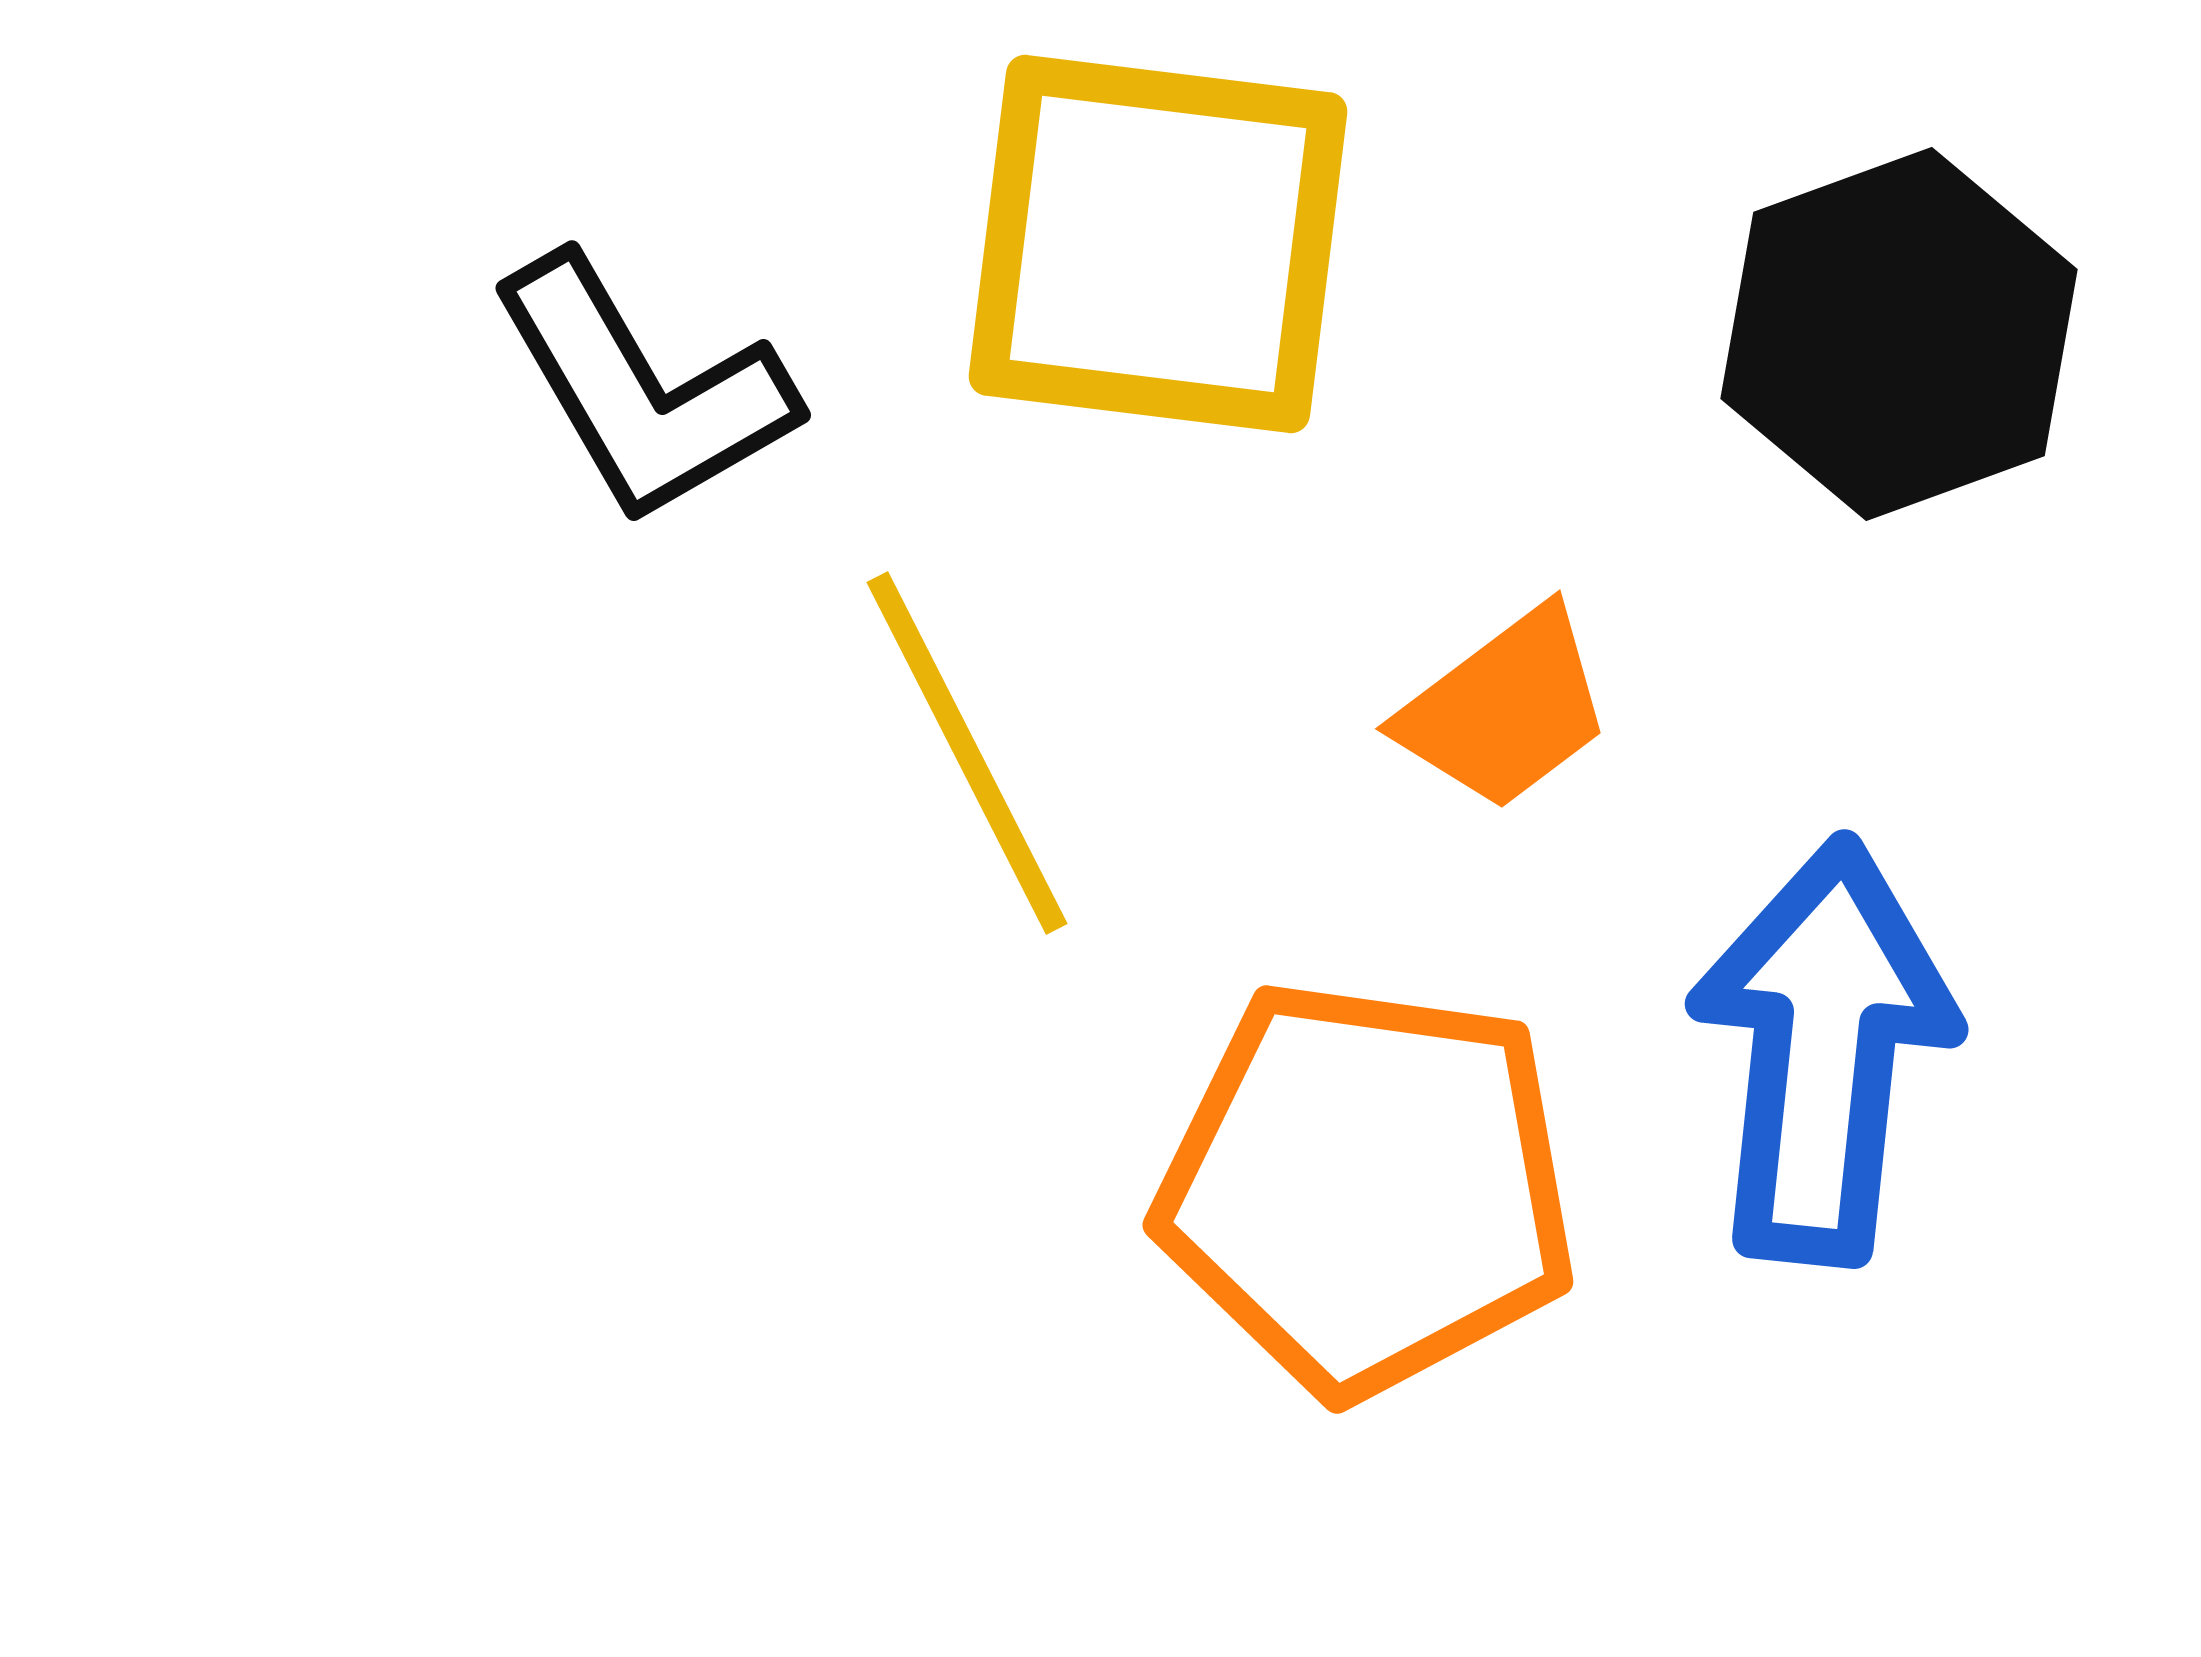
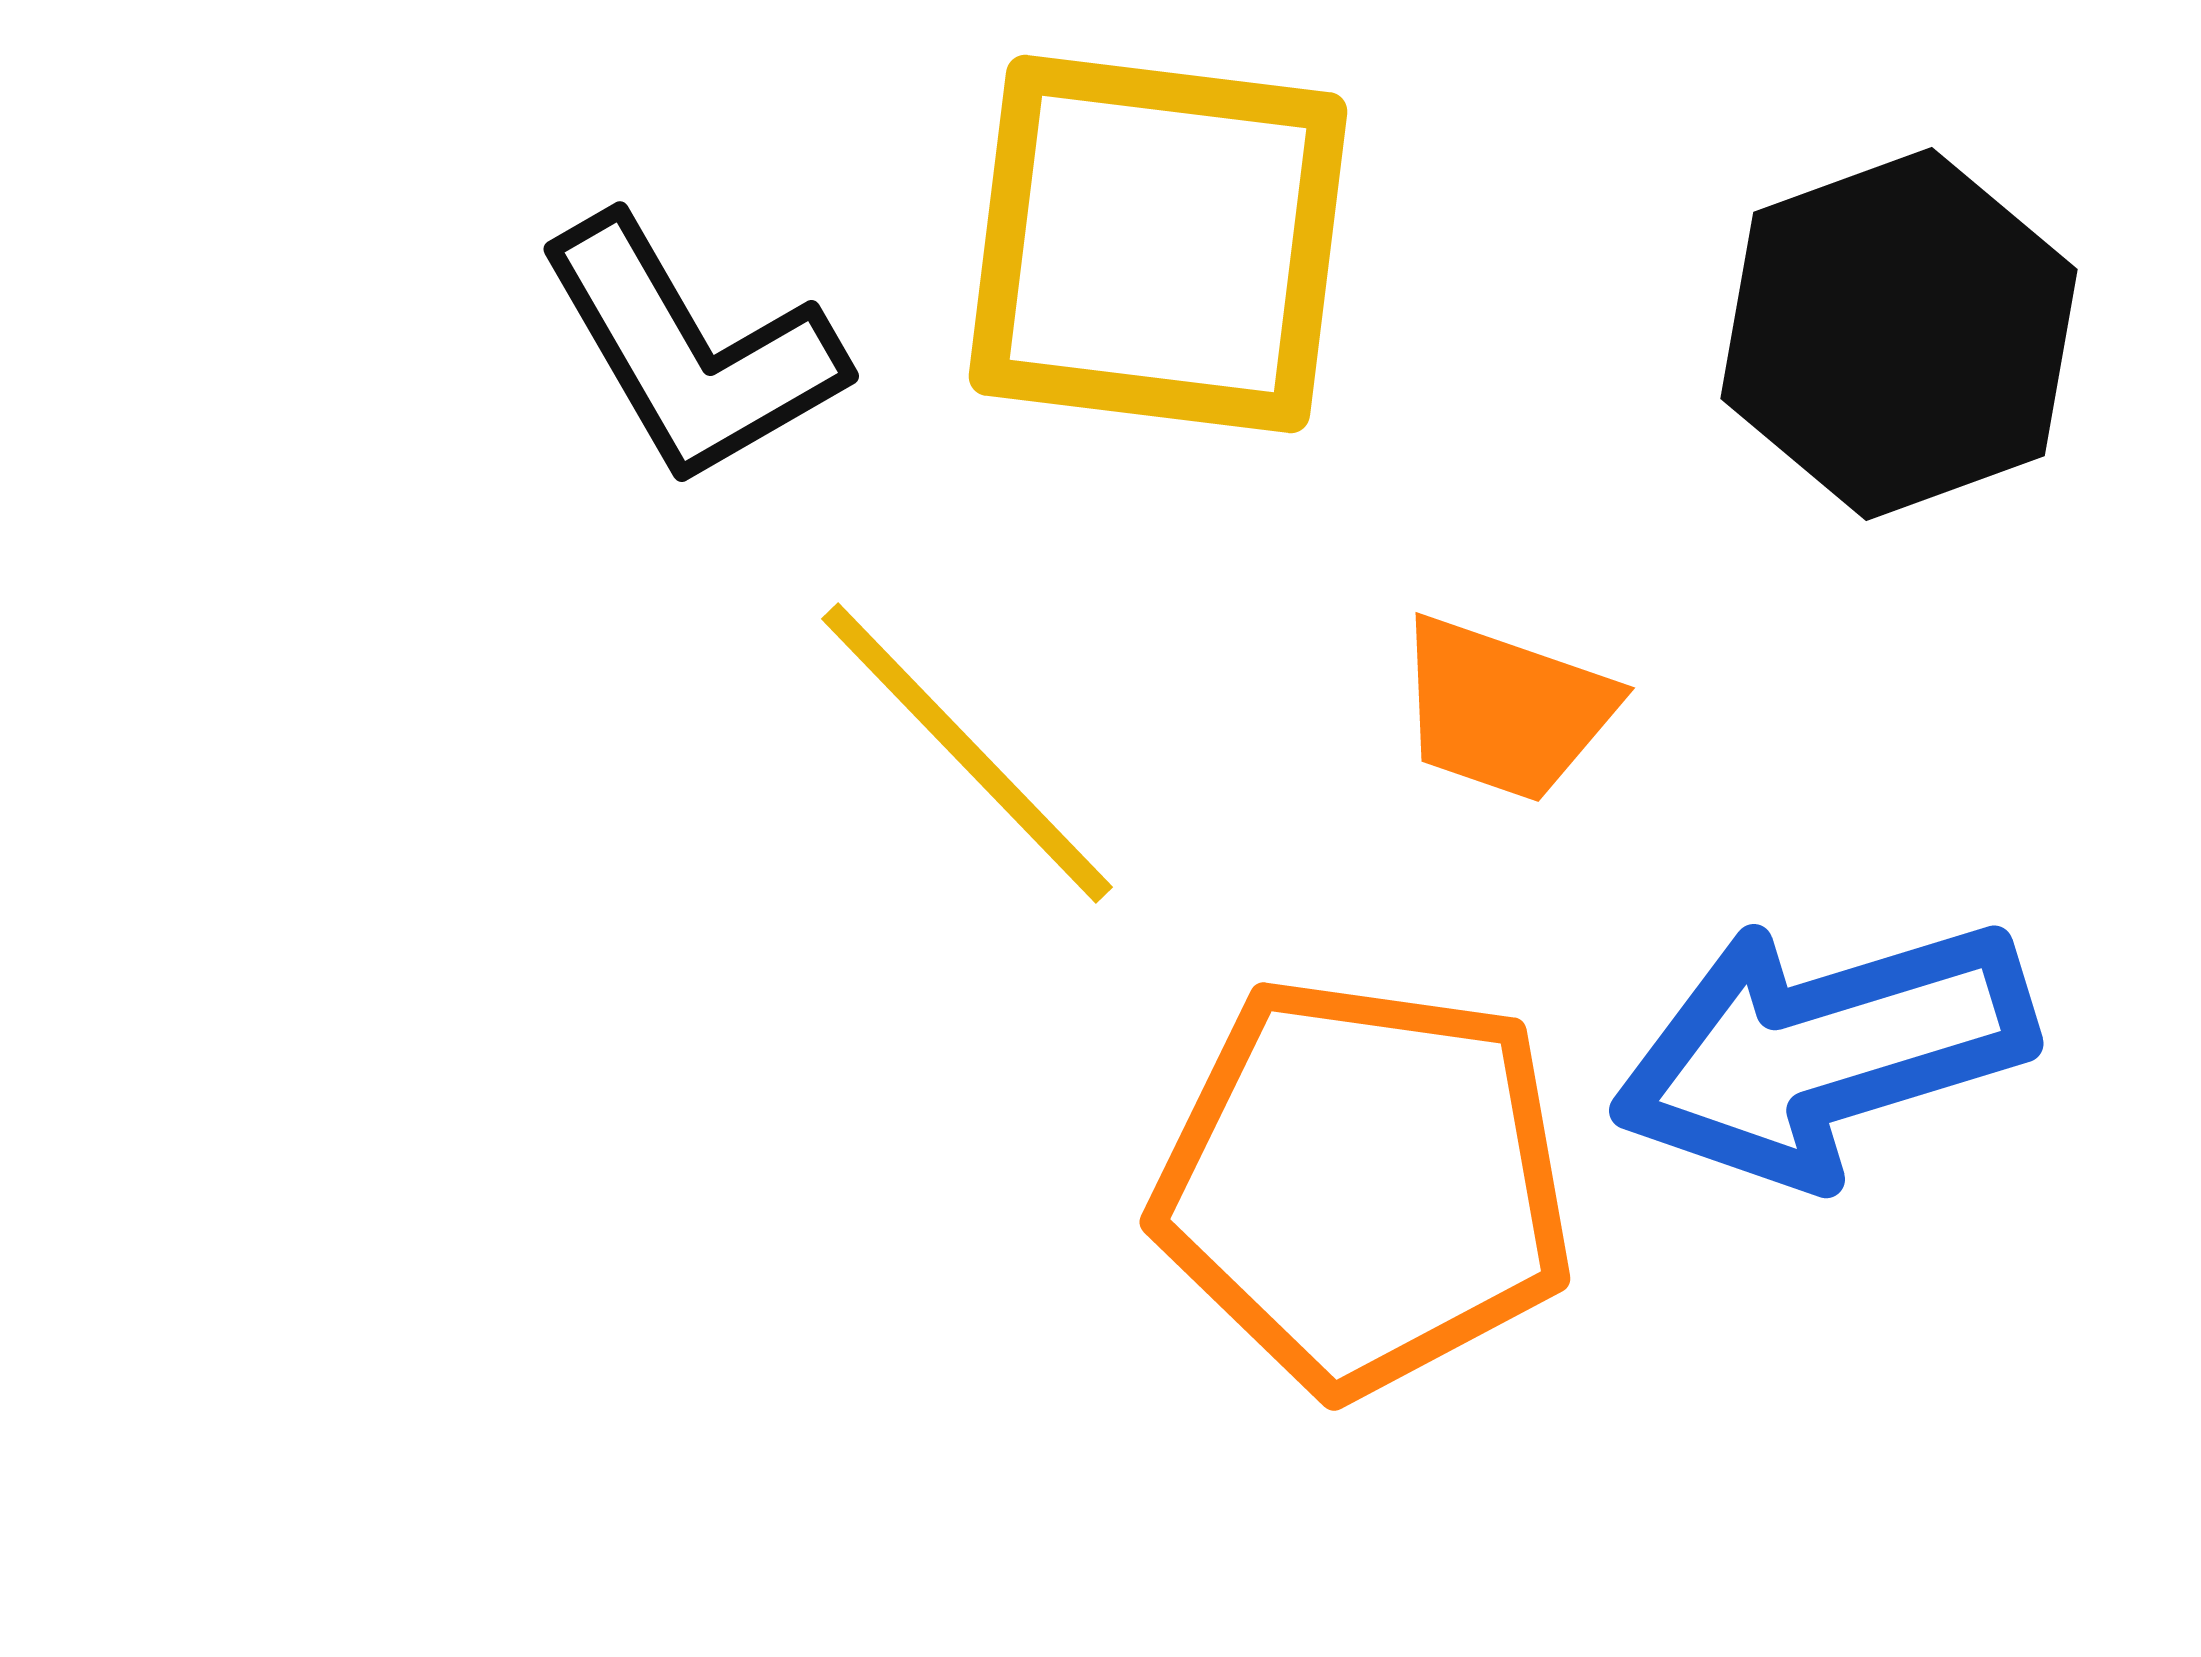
black L-shape: moved 48 px right, 39 px up
orange trapezoid: rotated 56 degrees clockwise
yellow line: rotated 17 degrees counterclockwise
blue arrow: rotated 113 degrees counterclockwise
orange pentagon: moved 3 px left, 3 px up
